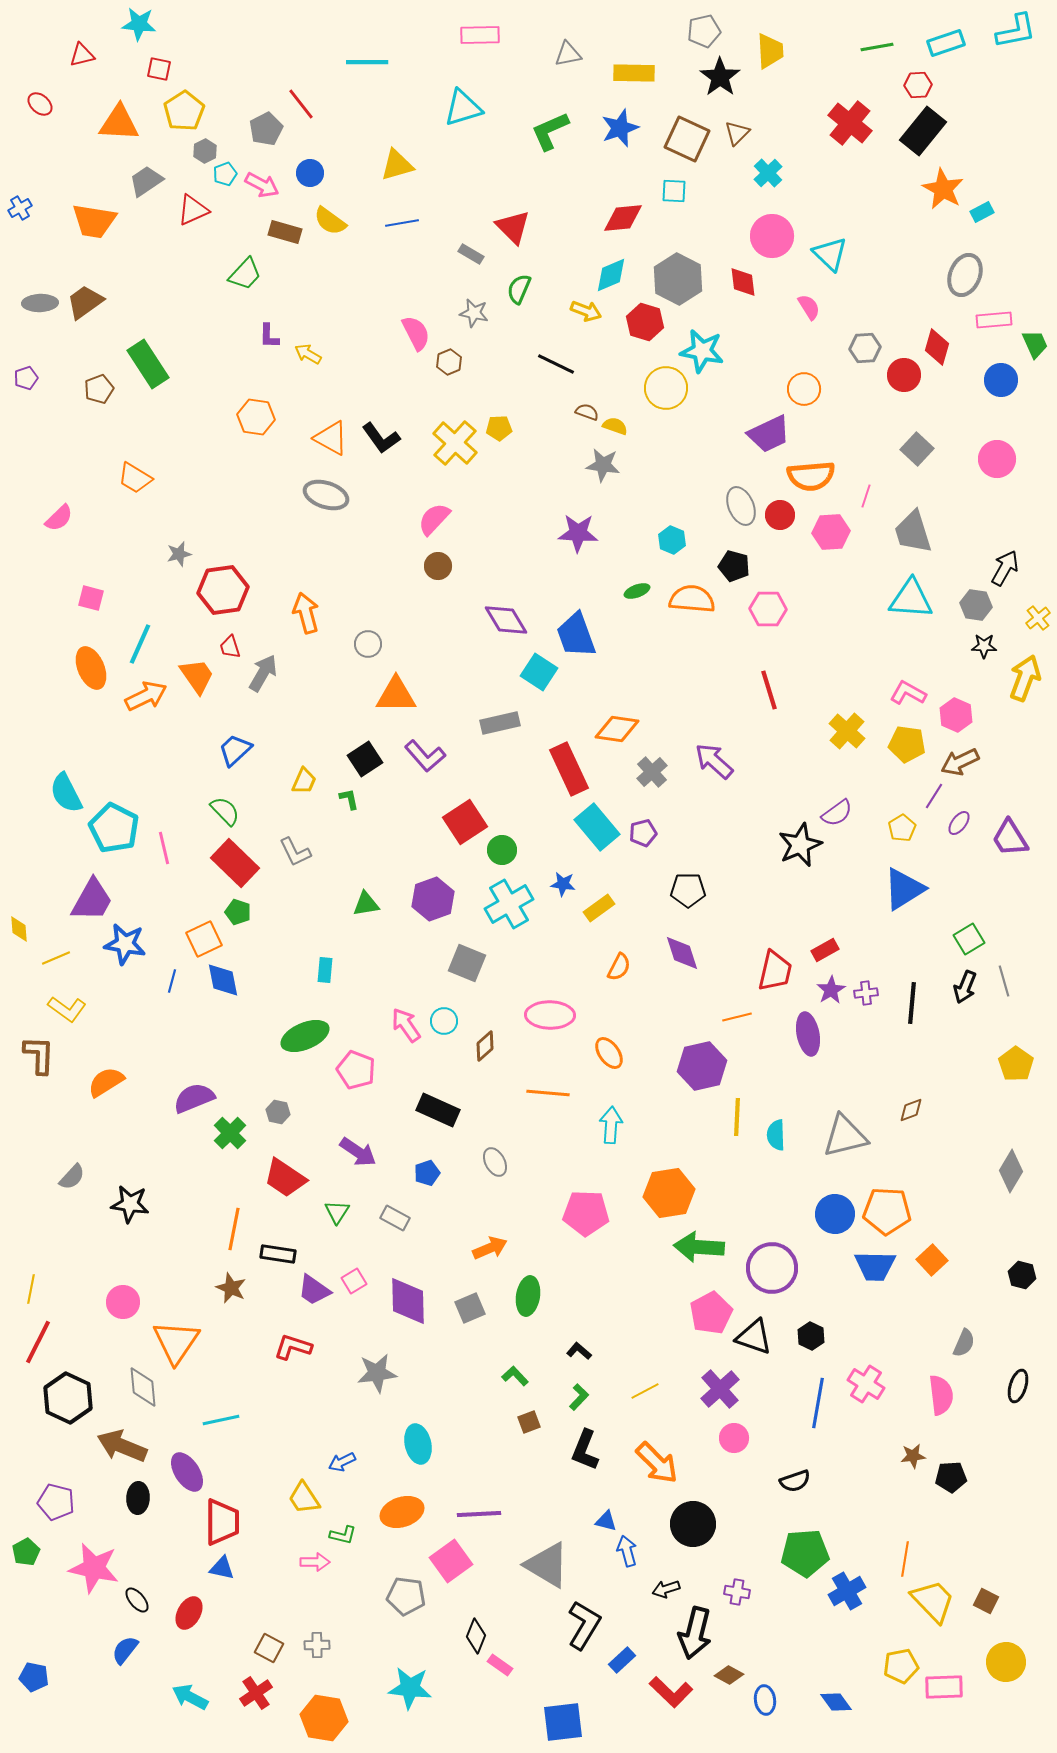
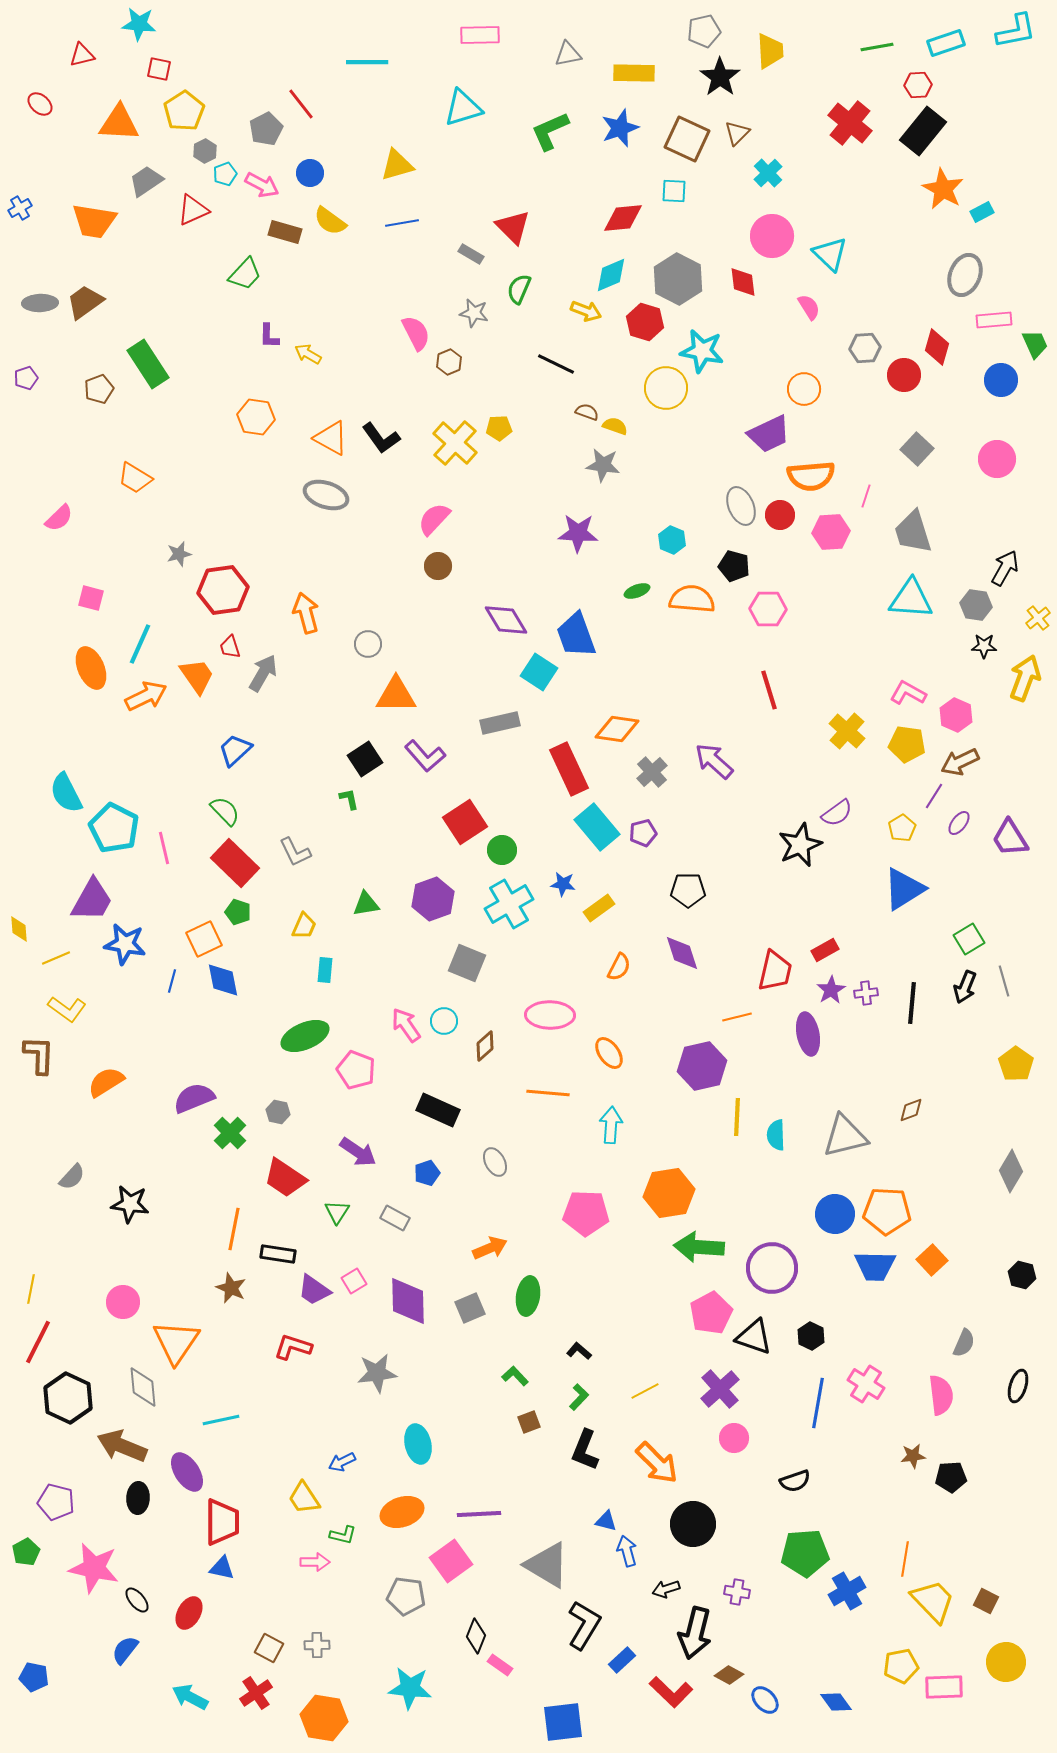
yellow trapezoid at (304, 781): moved 145 px down
blue ellipse at (765, 1700): rotated 36 degrees counterclockwise
